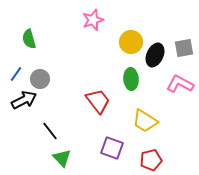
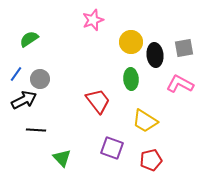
green semicircle: rotated 72 degrees clockwise
black ellipse: rotated 30 degrees counterclockwise
black line: moved 14 px left, 1 px up; rotated 48 degrees counterclockwise
